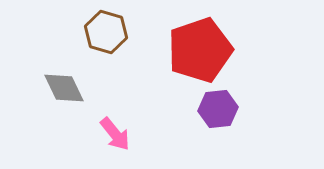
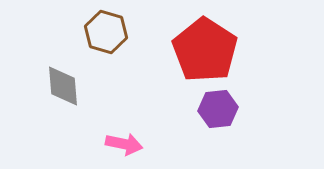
red pentagon: moved 5 px right; rotated 20 degrees counterclockwise
gray diamond: moved 1 px left, 2 px up; rotated 21 degrees clockwise
pink arrow: moved 9 px right, 10 px down; rotated 39 degrees counterclockwise
